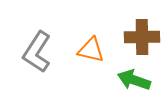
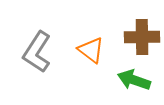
orange triangle: rotated 24 degrees clockwise
